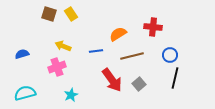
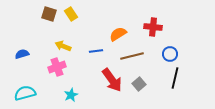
blue circle: moved 1 px up
